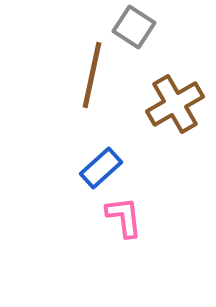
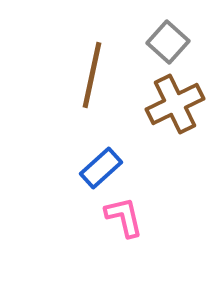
gray square: moved 34 px right, 15 px down; rotated 9 degrees clockwise
brown cross: rotated 4 degrees clockwise
pink L-shape: rotated 6 degrees counterclockwise
